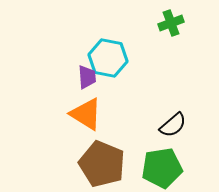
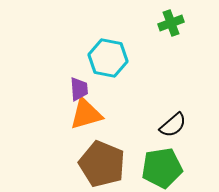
purple trapezoid: moved 8 px left, 12 px down
orange triangle: rotated 48 degrees counterclockwise
